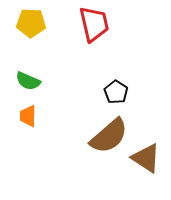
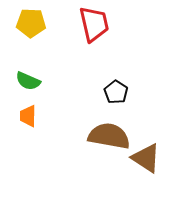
brown semicircle: rotated 129 degrees counterclockwise
